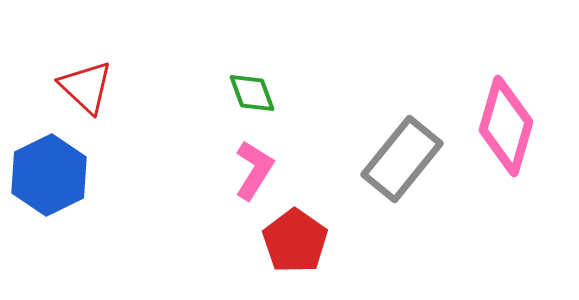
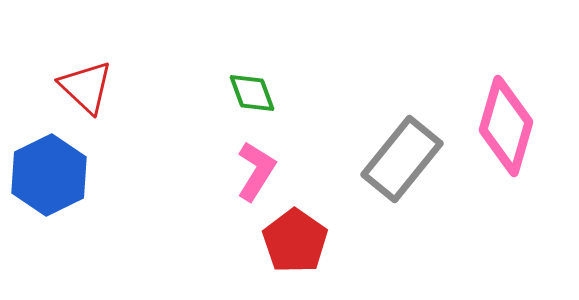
pink L-shape: moved 2 px right, 1 px down
